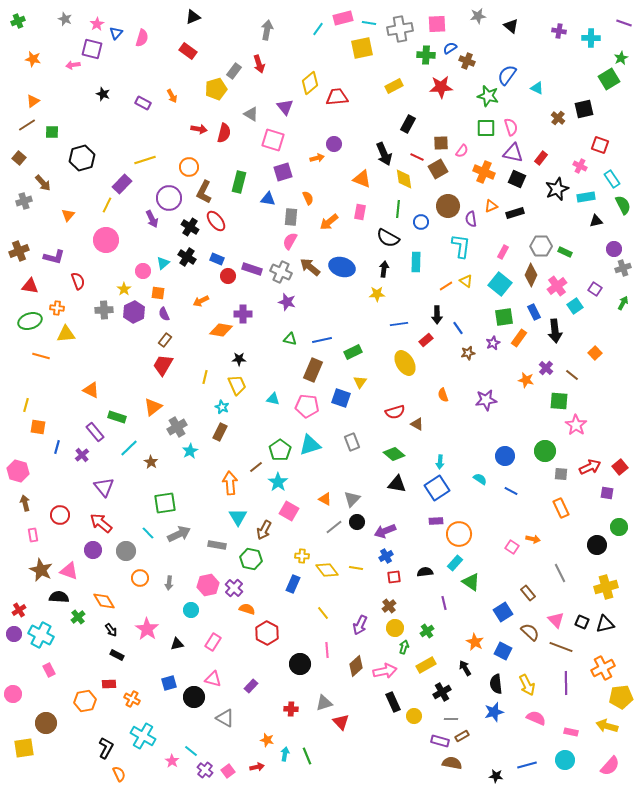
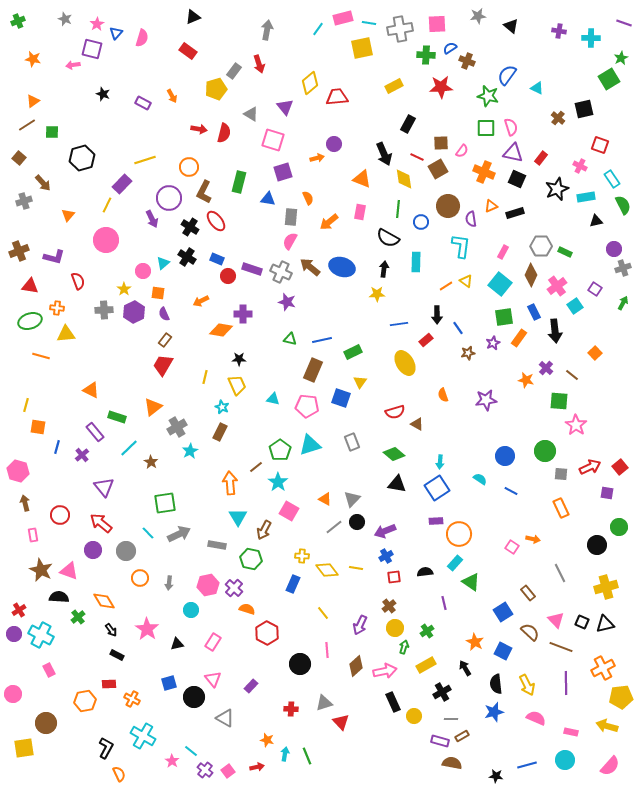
pink triangle at (213, 679): rotated 36 degrees clockwise
